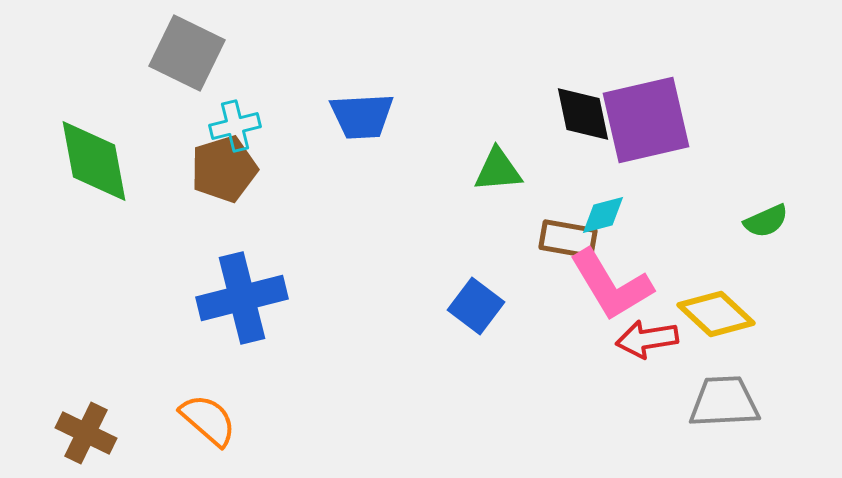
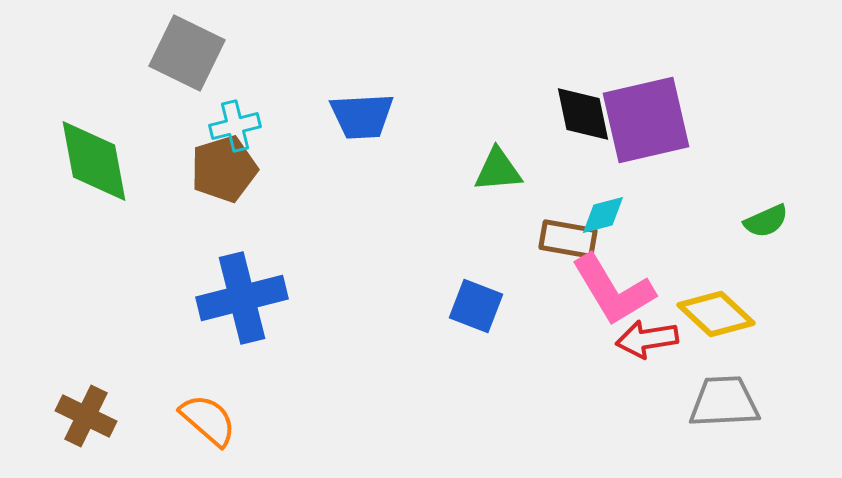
pink L-shape: moved 2 px right, 5 px down
blue square: rotated 16 degrees counterclockwise
brown cross: moved 17 px up
